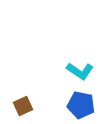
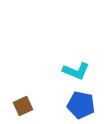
cyan L-shape: moved 4 px left; rotated 12 degrees counterclockwise
